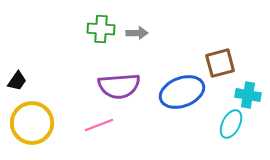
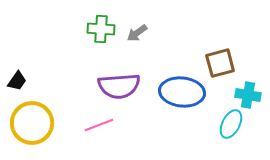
gray arrow: rotated 145 degrees clockwise
blue ellipse: rotated 27 degrees clockwise
